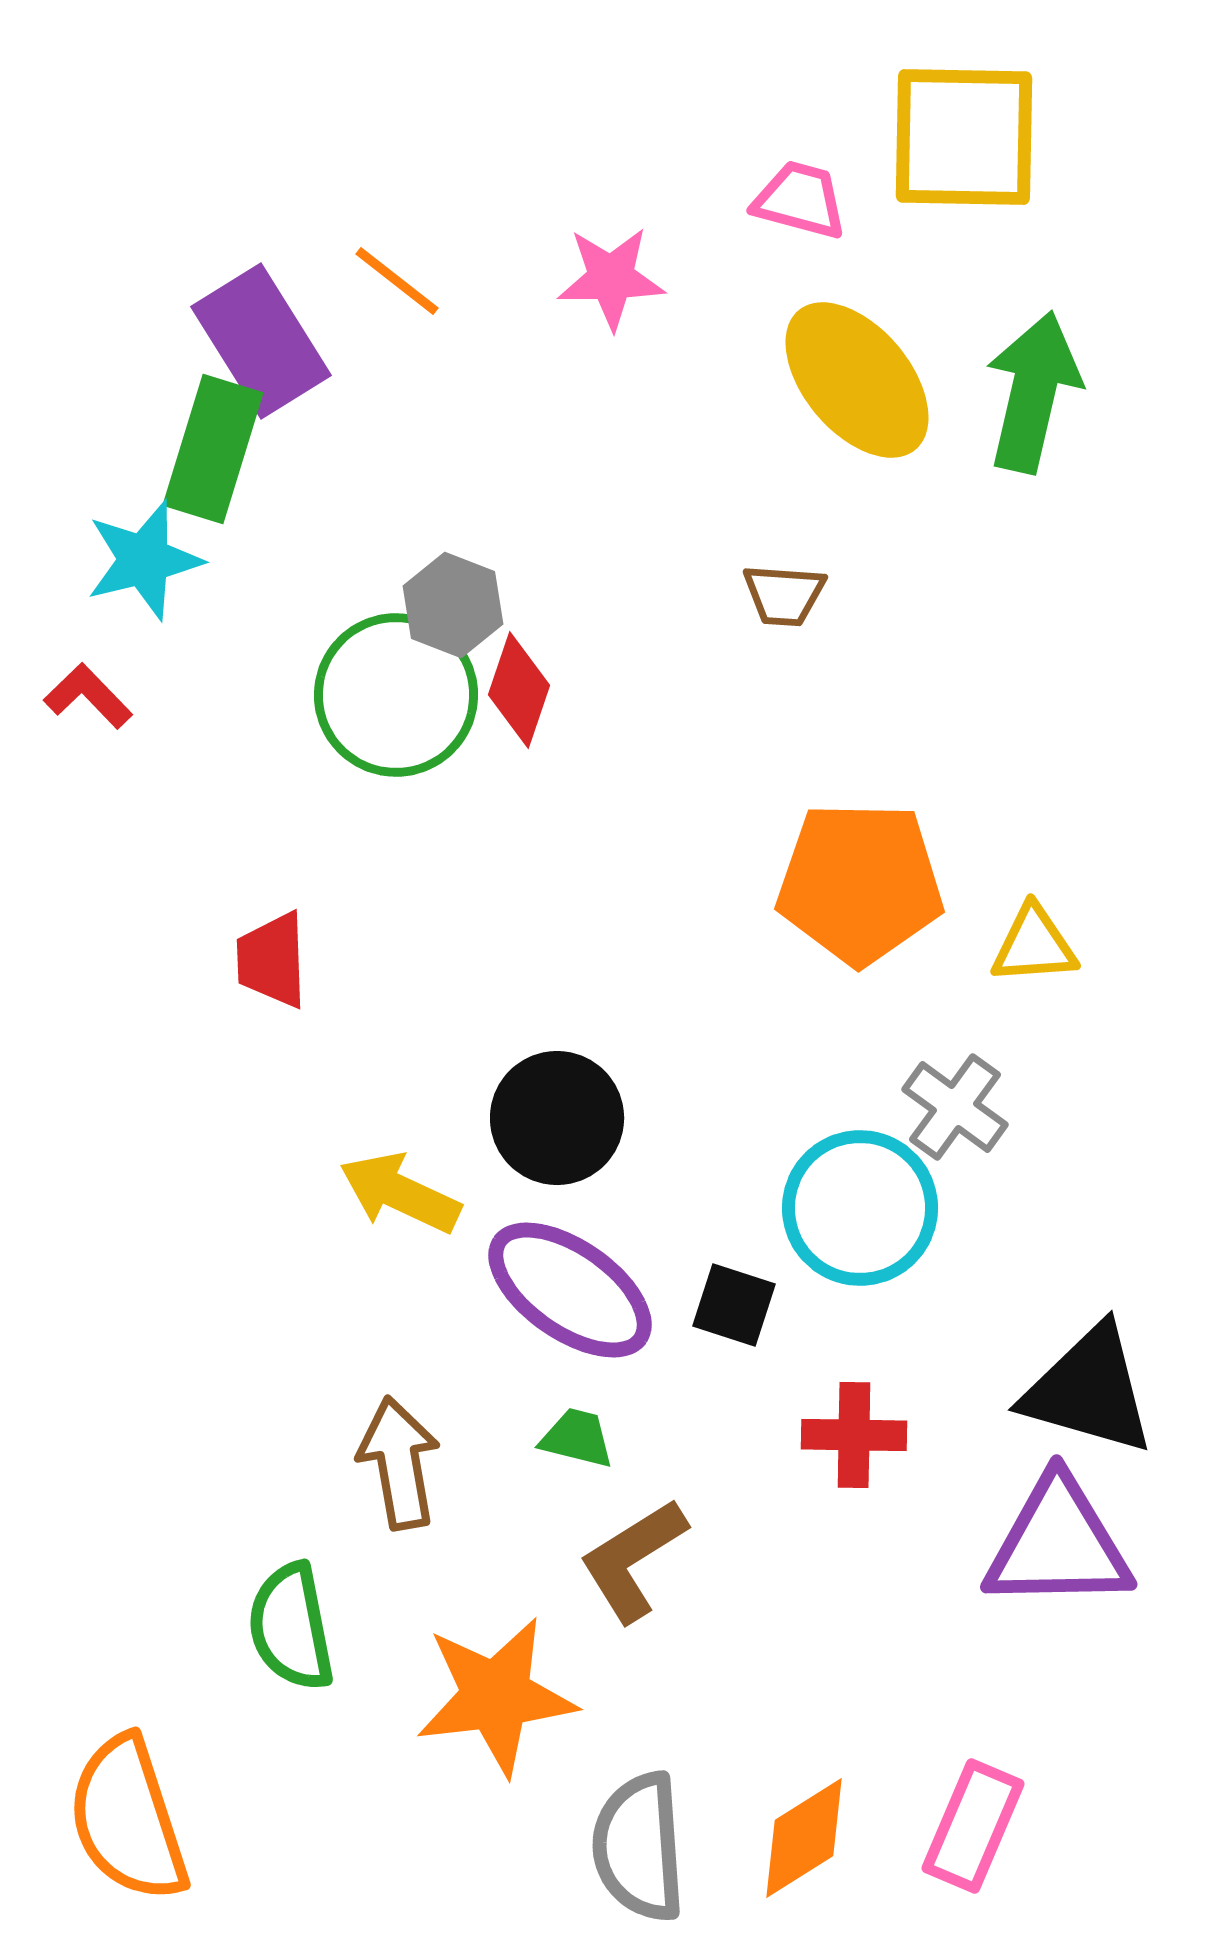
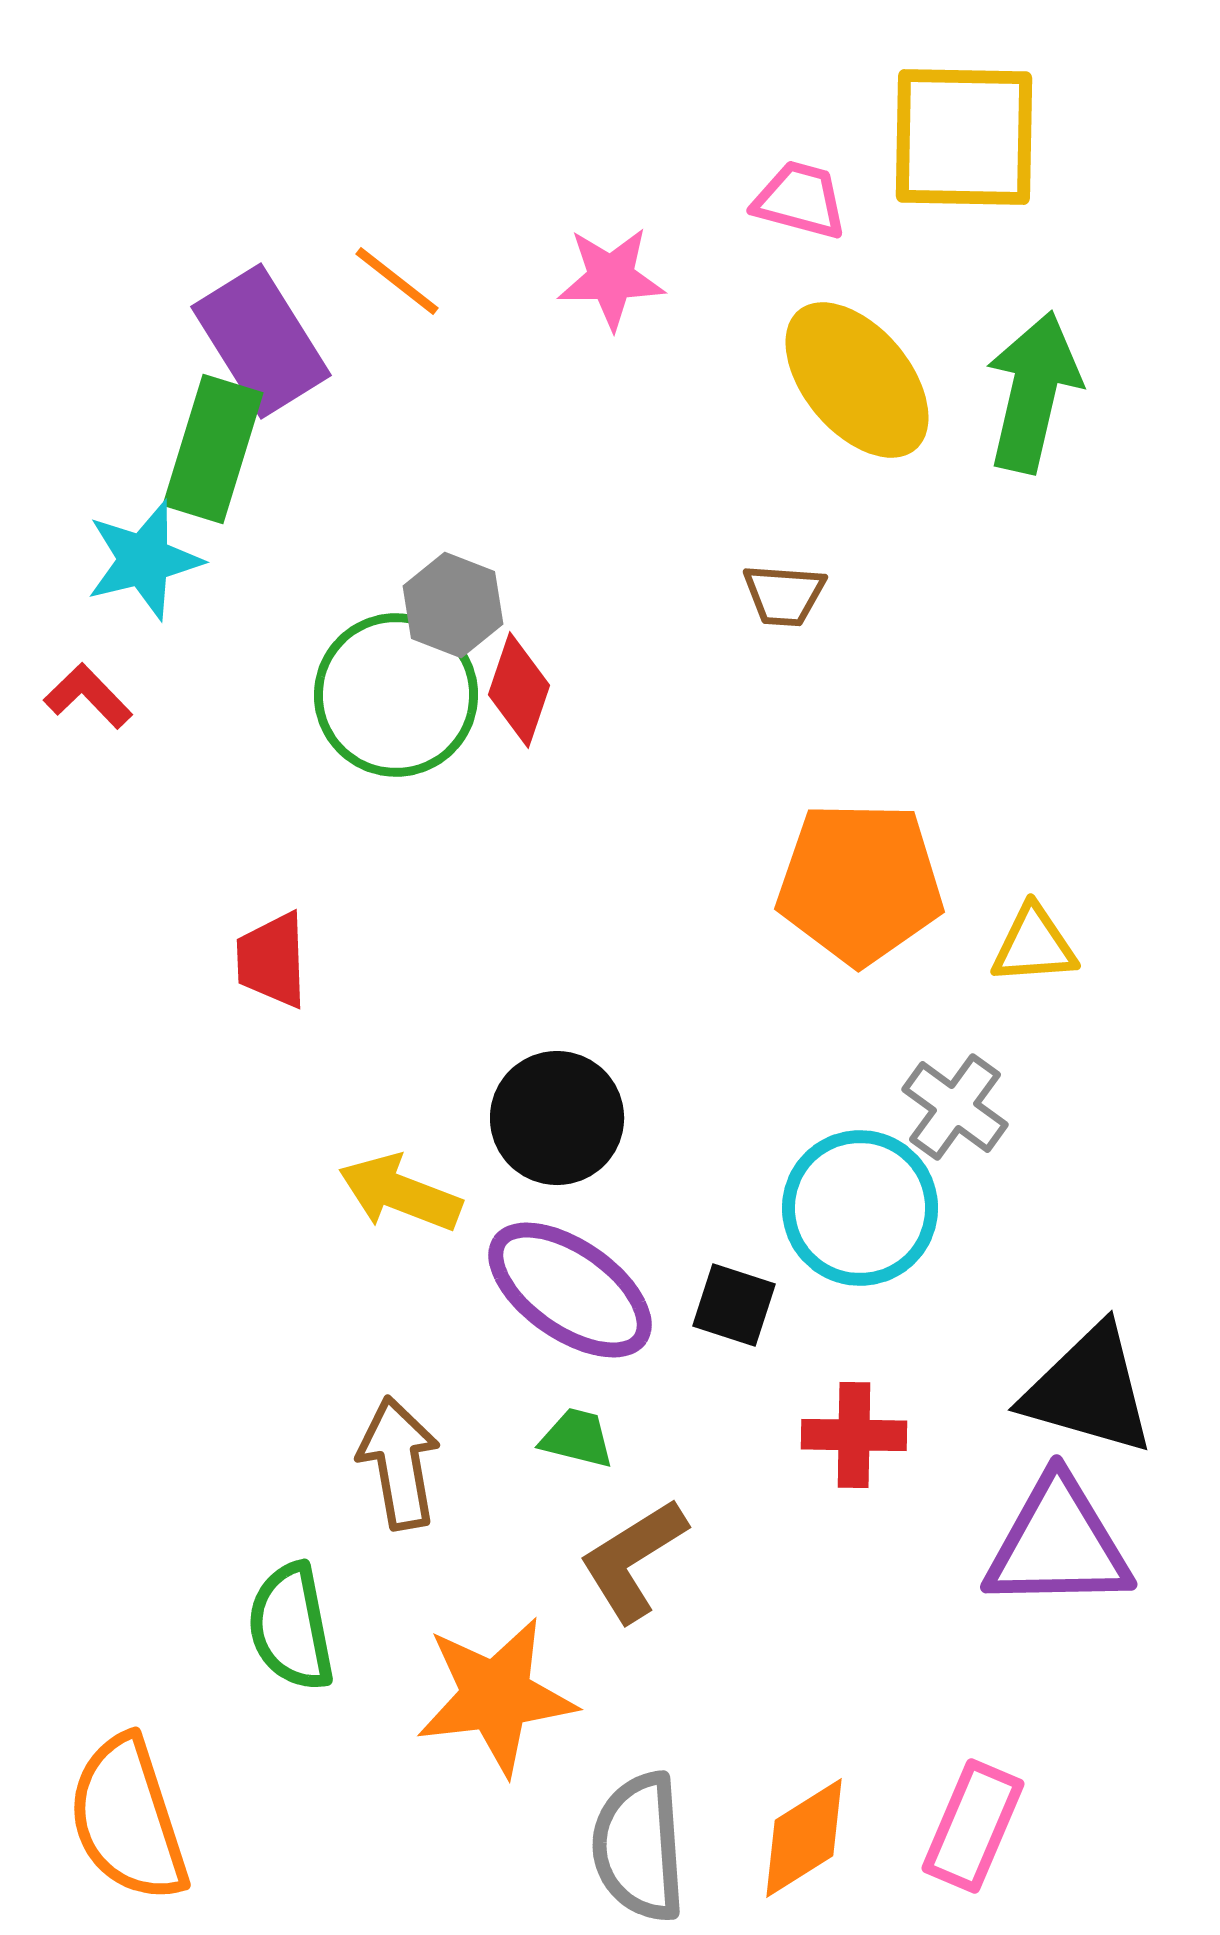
yellow arrow: rotated 4 degrees counterclockwise
